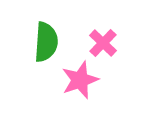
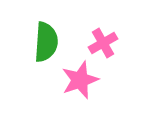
pink cross: rotated 16 degrees clockwise
